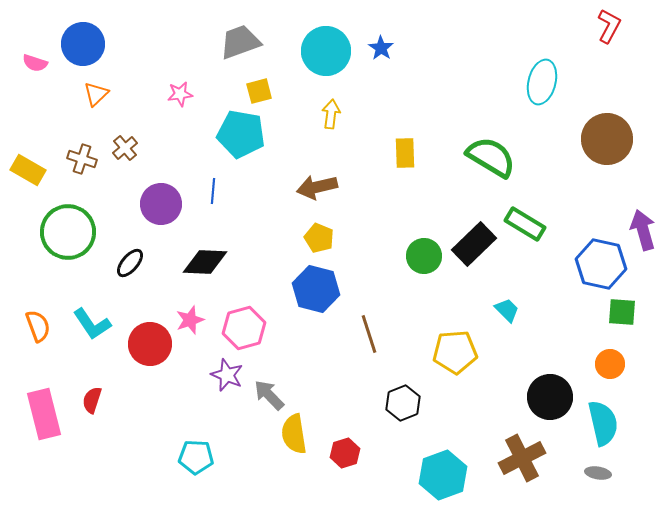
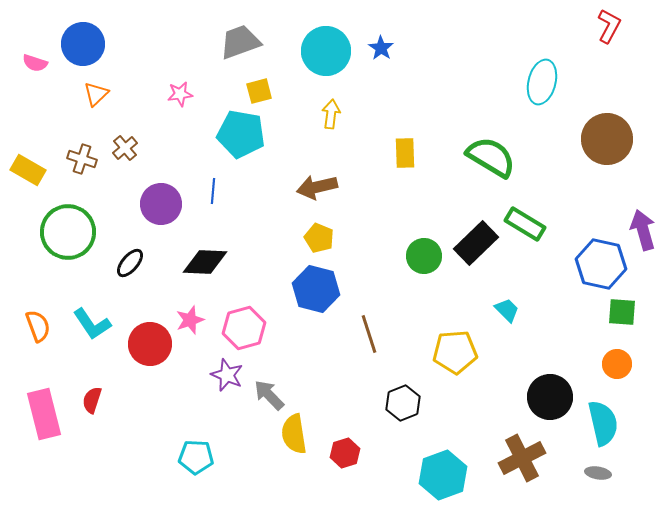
black rectangle at (474, 244): moved 2 px right, 1 px up
orange circle at (610, 364): moved 7 px right
